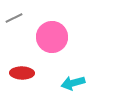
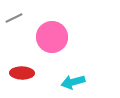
cyan arrow: moved 1 px up
